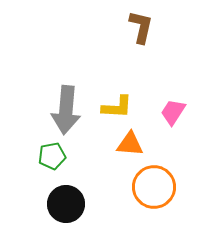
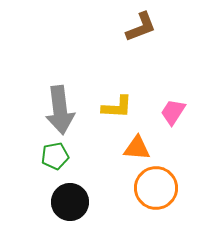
brown L-shape: rotated 56 degrees clockwise
gray arrow: moved 6 px left; rotated 12 degrees counterclockwise
orange triangle: moved 7 px right, 4 px down
green pentagon: moved 3 px right
orange circle: moved 2 px right, 1 px down
black circle: moved 4 px right, 2 px up
